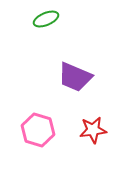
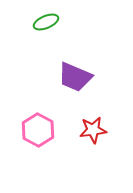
green ellipse: moved 3 px down
pink hexagon: rotated 12 degrees clockwise
